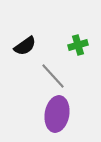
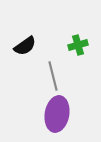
gray line: rotated 28 degrees clockwise
